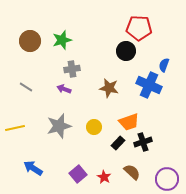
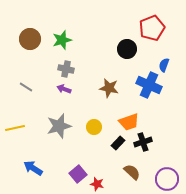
red pentagon: moved 13 px right; rotated 25 degrees counterclockwise
brown circle: moved 2 px up
black circle: moved 1 px right, 2 px up
gray cross: moved 6 px left; rotated 21 degrees clockwise
red star: moved 7 px left, 7 px down; rotated 16 degrees counterclockwise
